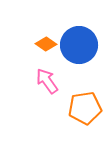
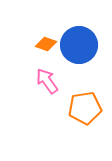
orange diamond: rotated 15 degrees counterclockwise
